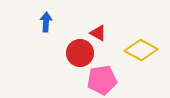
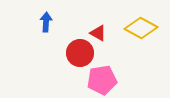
yellow diamond: moved 22 px up
